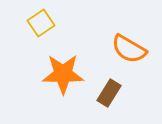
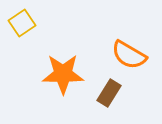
yellow square: moved 19 px left
orange semicircle: moved 6 px down
